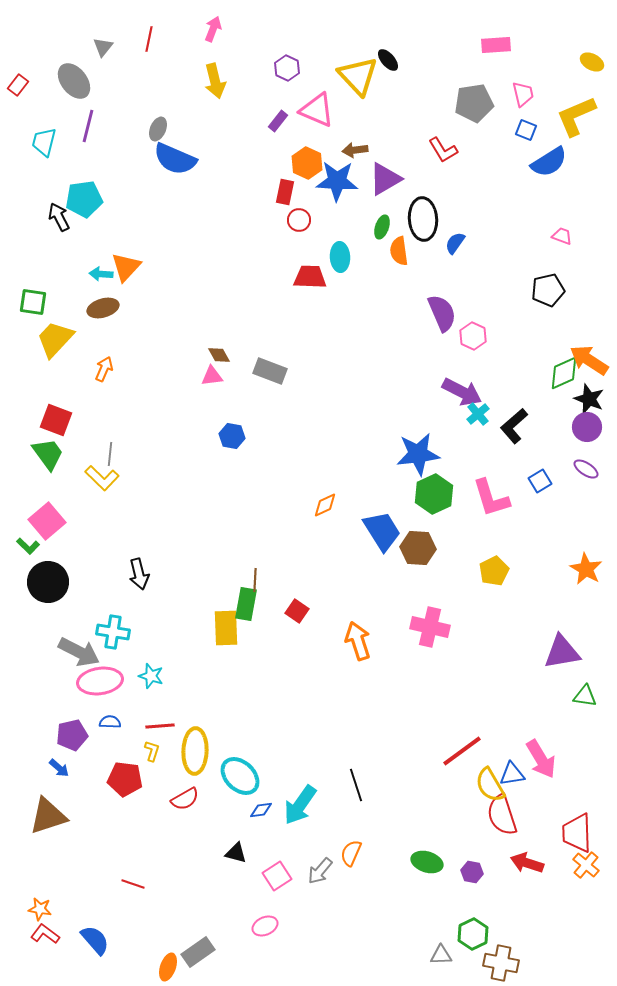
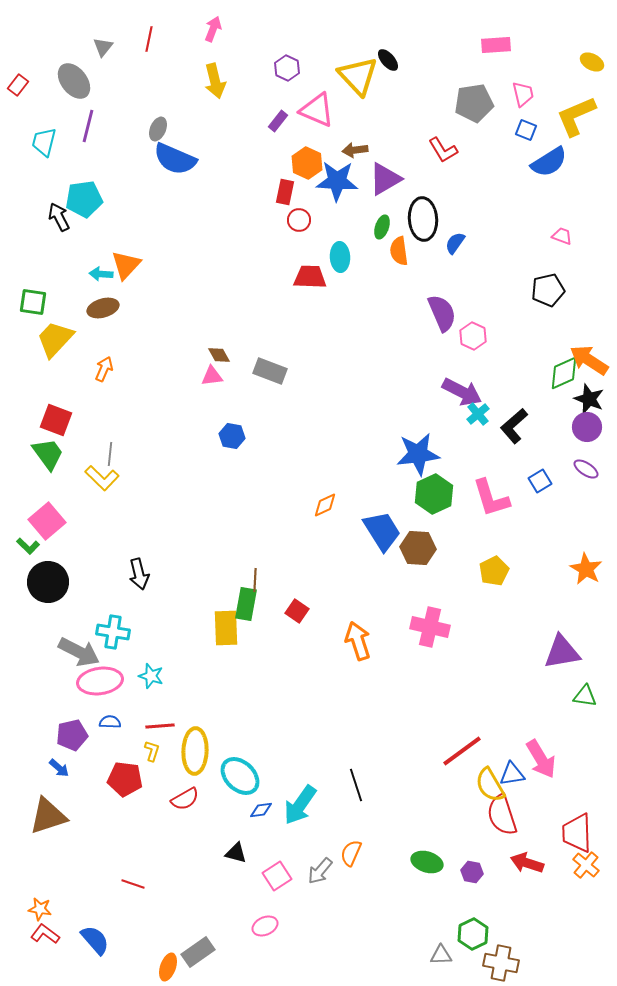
orange triangle at (126, 267): moved 2 px up
